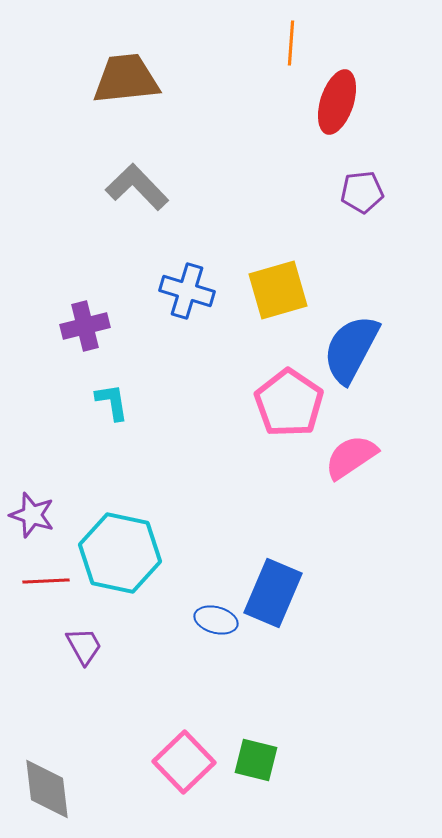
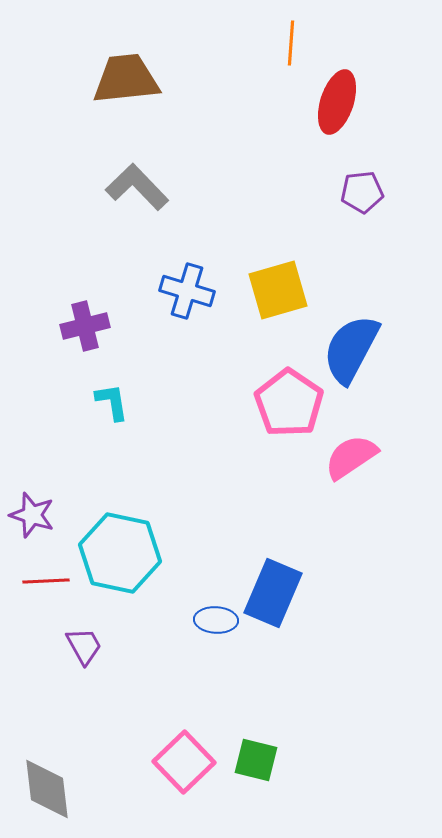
blue ellipse: rotated 12 degrees counterclockwise
